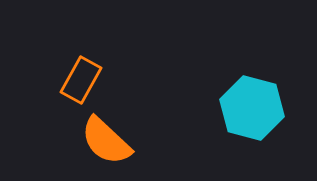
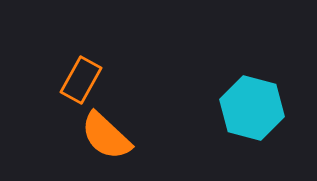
orange semicircle: moved 5 px up
